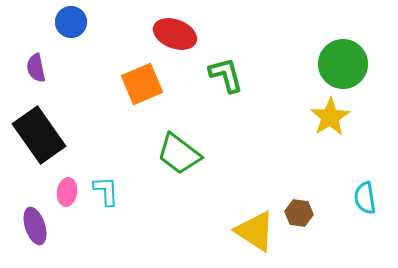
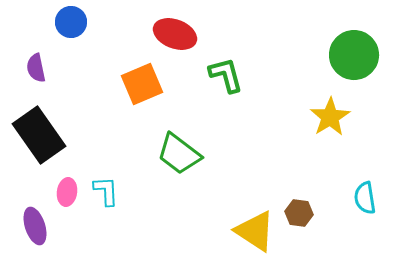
green circle: moved 11 px right, 9 px up
